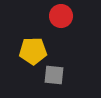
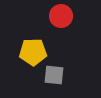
yellow pentagon: moved 1 px down
